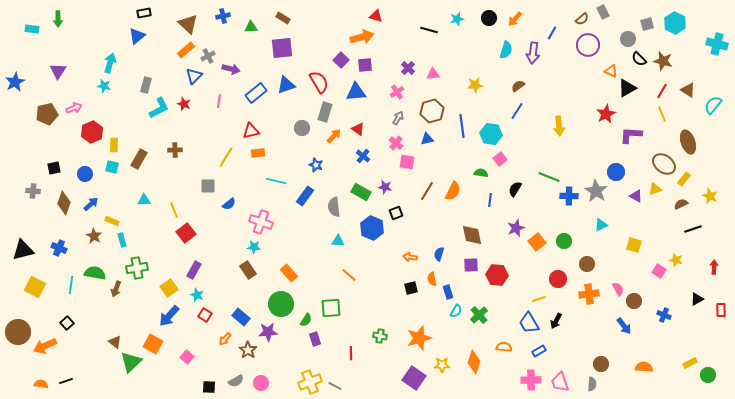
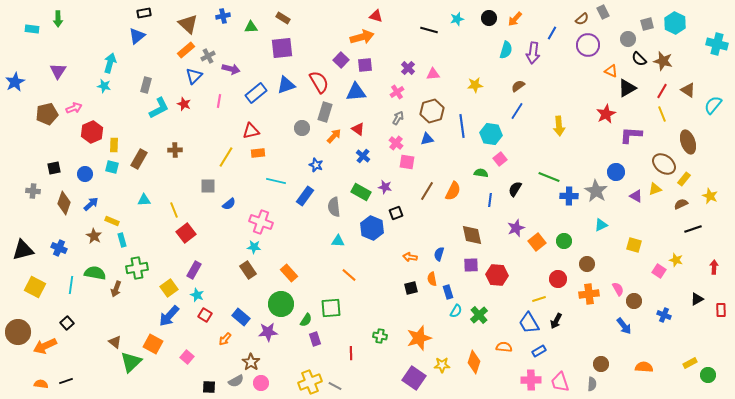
brown star at (248, 350): moved 3 px right, 12 px down
